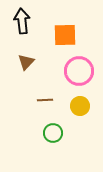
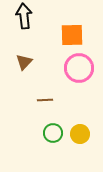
black arrow: moved 2 px right, 5 px up
orange square: moved 7 px right
brown triangle: moved 2 px left
pink circle: moved 3 px up
yellow circle: moved 28 px down
